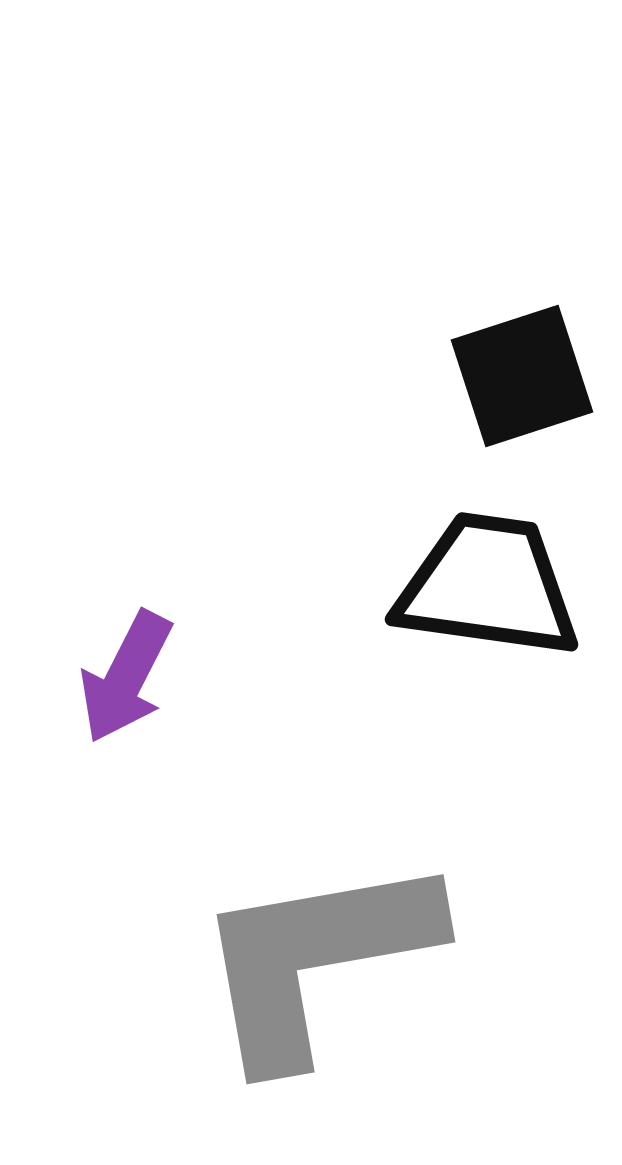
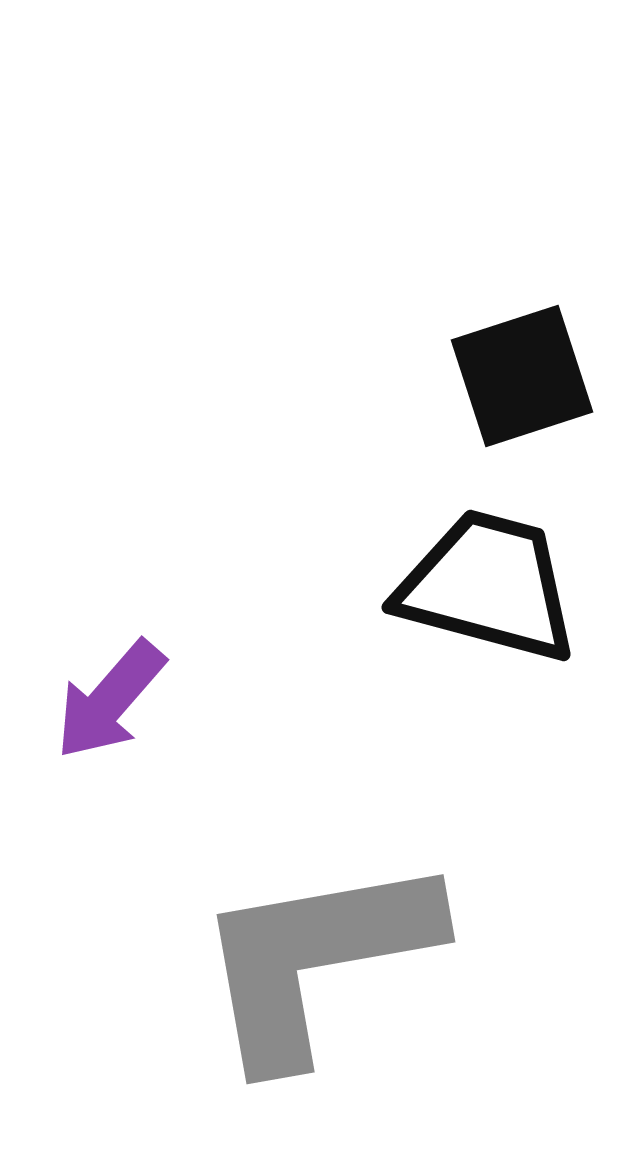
black trapezoid: rotated 7 degrees clockwise
purple arrow: moved 16 px left, 23 px down; rotated 14 degrees clockwise
